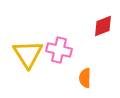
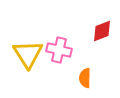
red diamond: moved 1 px left, 5 px down
